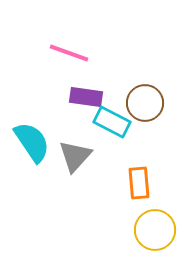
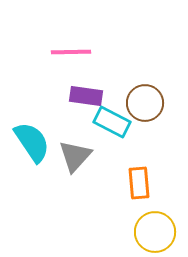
pink line: moved 2 px right, 1 px up; rotated 21 degrees counterclockwise
purple rectangle: moved 1 px up
yellow circle: moved 2 px down
